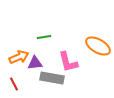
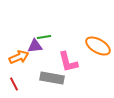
purple triangle: moved 17 px up
